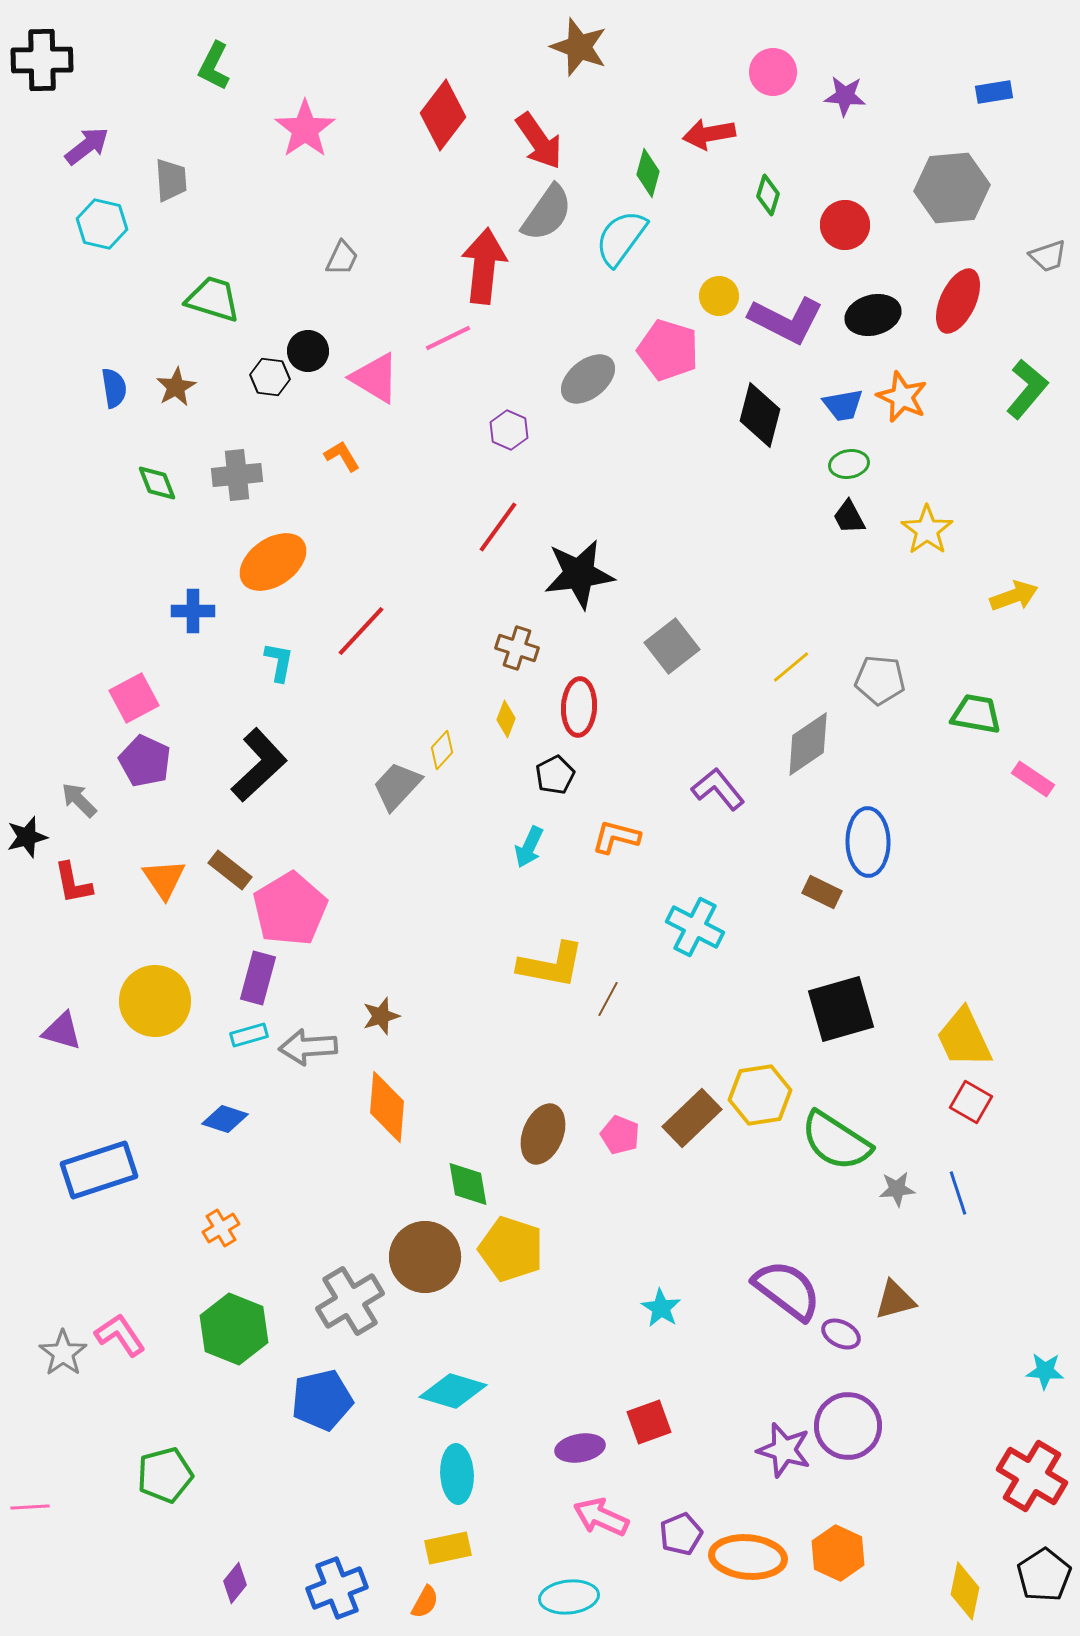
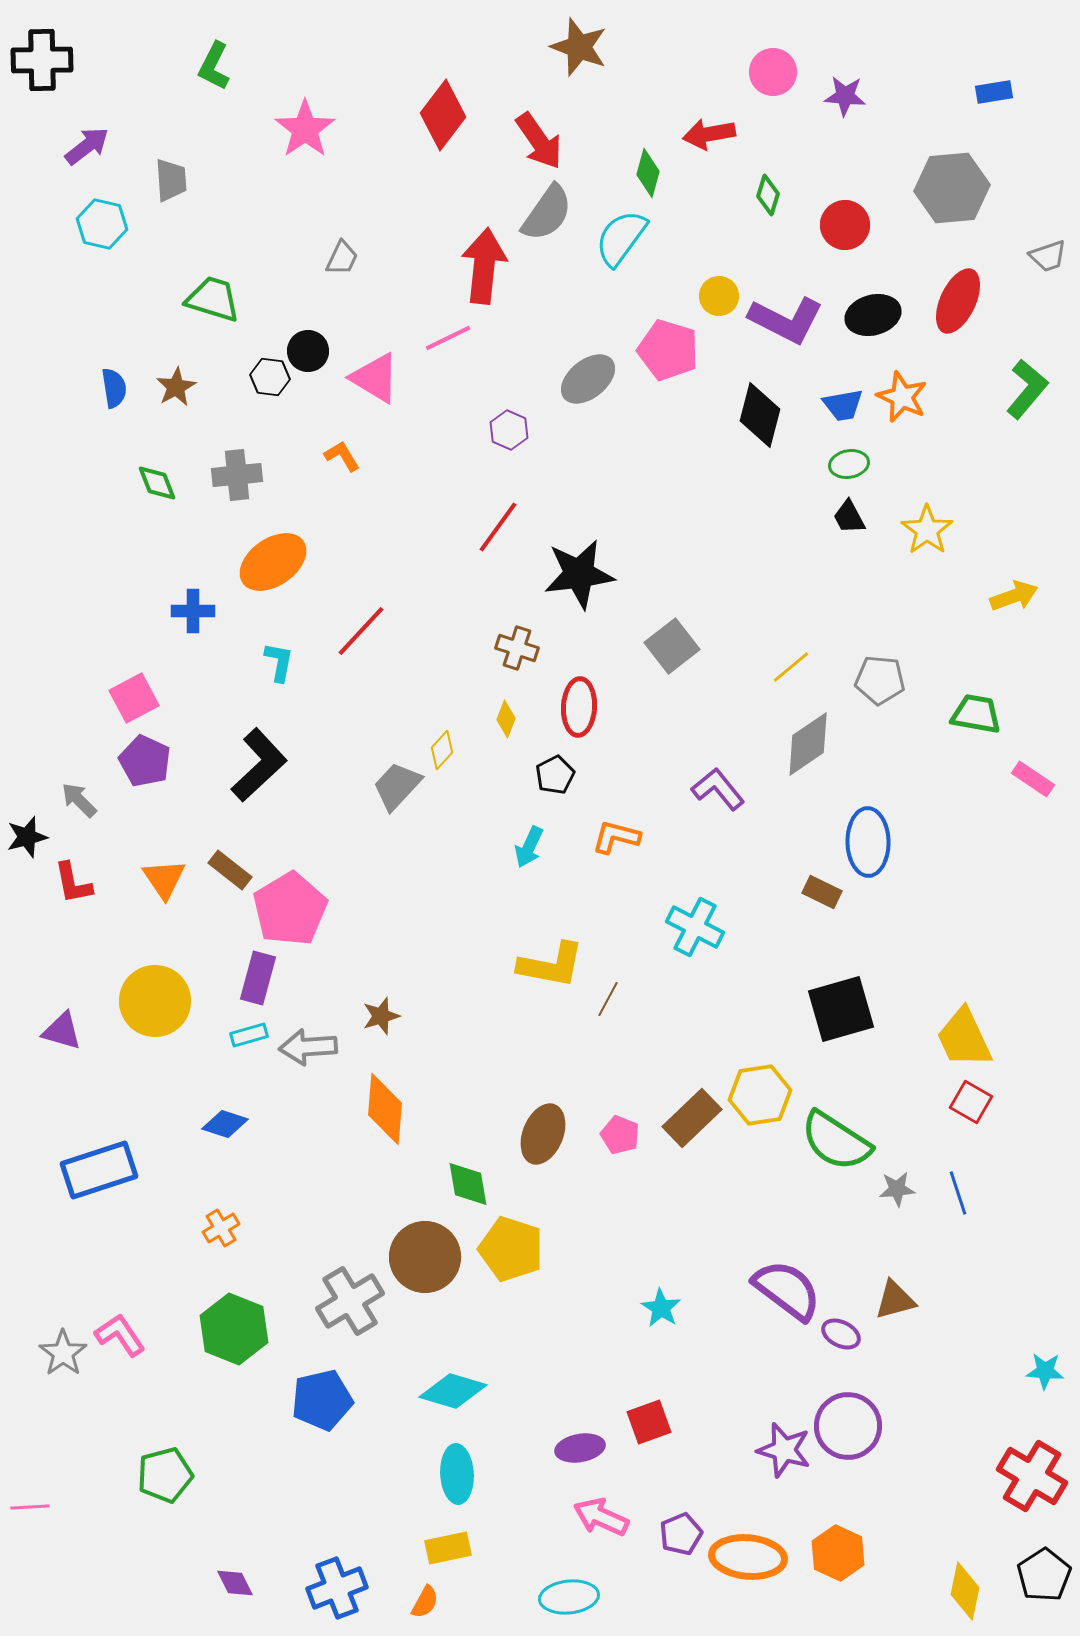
orange diamond at (387, 1107): moved 2 px left, 2 px down
blue diamond at (225, 1119): moved 5 px down
purple diamond at (235, 1583): rotated 66 degrees counterclockwise
